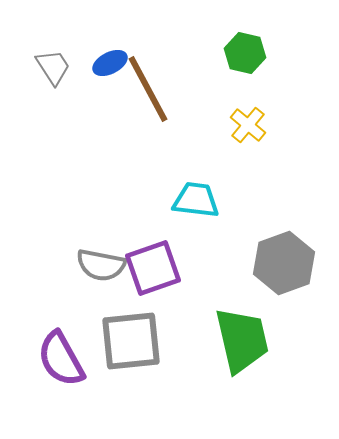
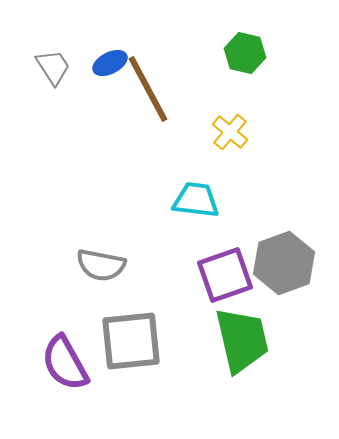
yellow cross: moved 18 px left, 7 px down
purple square: moved 72 px right, 7 px down
purple semicircle: moved 4 px right, 4 px down
